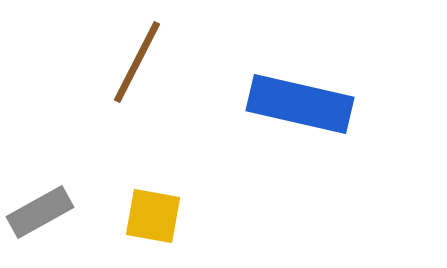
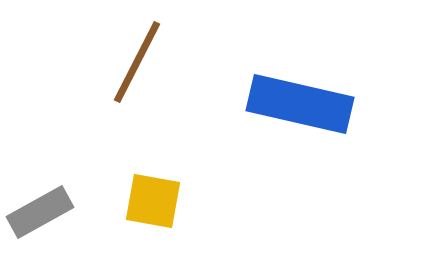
yellow square: moved 15 px up
